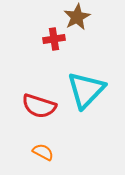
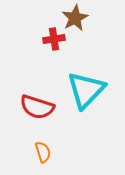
brown star: moved 2 px left, 1 px down
red semicircle: moved 2 px left, 1 px down
orange semicircle: rotated 45 degrees clockwise
